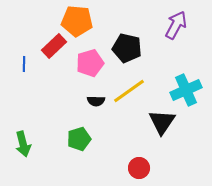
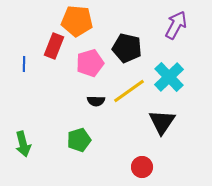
red rectangle: rotated 25 degrees counterclockwise
cyan cross: moved 17 px left, 13 px up; rotated 20 degrees counterclockwise
green pentagon: moved 1 px down
red circle: moved 3 px right, 1 px up
